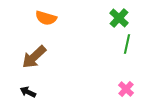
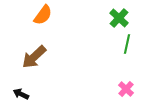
orange semicircle: moved 3 px left, 3 px up; rotated 70 degrees counterclockwise
black arrow: moved 7 px left, 2 px down
